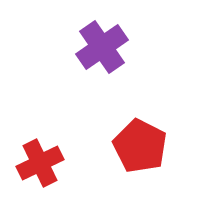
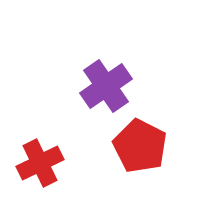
purple cross: moved 4 px right, 39 px down
